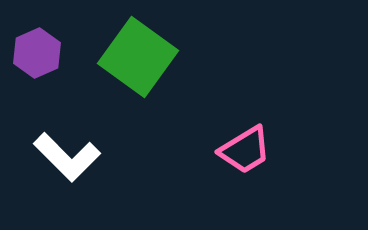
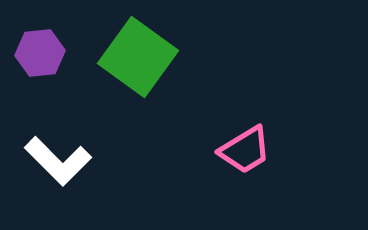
purple hexagon: moved 3 px right; rotated 18 degrees clockwise
white L-shape: moved 9 px left, 4 px down
